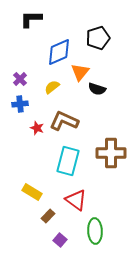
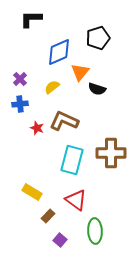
cyan rectangle: moved 4 px right, 1 px up
